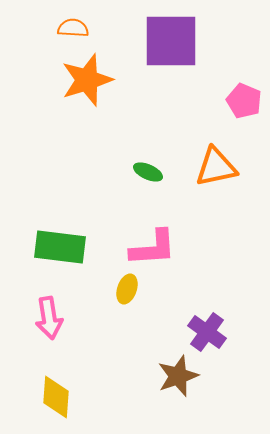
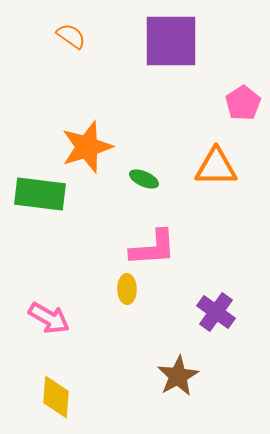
orange semicircle: moved 2 px left, 8 px down; rotated 32 degrees clockwise
orange star: moved 67 px down
pink pentagon: moved 1 px left, 2 px down; rotated 16 degrees clockwise
orange triangle: rotated 12 degrees clockwise
green ellipse: moved 4 px left, 7 px down
green rectangle: moved 20 px left, 53 px up
yellow ellipse: rotated 20 degrees counterclockwise
pink arrow: rotated 51 degrees counterclockwise
purple cross: moved 9 px right, 20 px up
brown star: rotated 9 degrees counterclockwise
